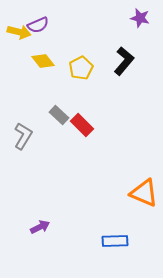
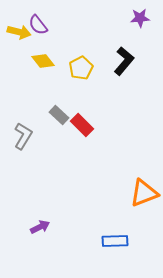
purple star: rotated 18 degrees counterclockwise
purple semicircle: rotated 75 degrees clockwise
orange triangle: rotated 44 degrees counterclockwise
